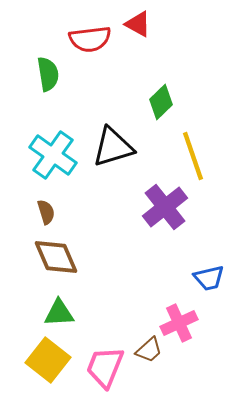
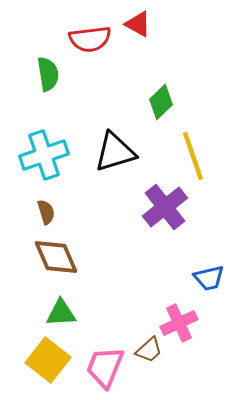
black triangle: moved 2 px right, 5 px down
cyan cross: moved 9 px left; rotated 36 degrees clockwise
green triangle: moved 2 px right
